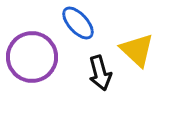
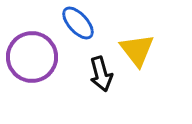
yellow triangle: rotated 9 degrees clockwise
black arrow: moved 1 px right, 1 px down
